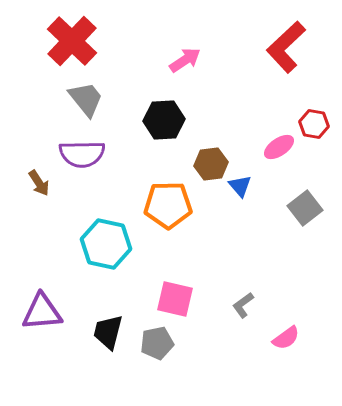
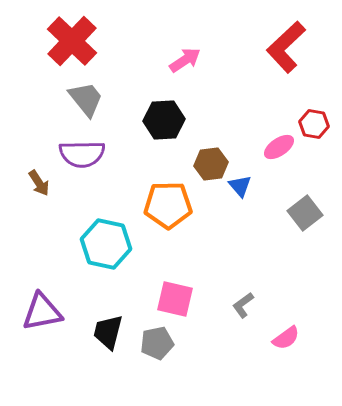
gray square: moved 5 px down
purple triangle: rotated 6 degrees counterclockwise
